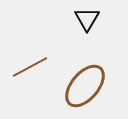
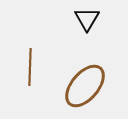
brown line: rotated 60 degrees counterclockwise
